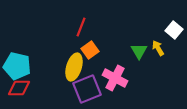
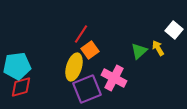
red line: moved 7 px down; rotated 12 degrees clockwise
green triangle: rotated 18 degrees clockwise
cyan pentagon: rotated 20 degrees counterclockwise
pink cross: moved 1 px left
red diamond: moved 2 px right, 1 px up; rotated 15 degrees counterclockwise
